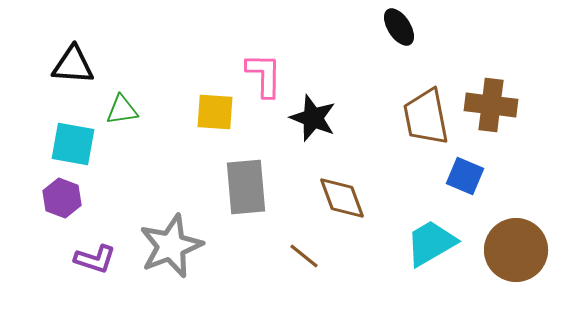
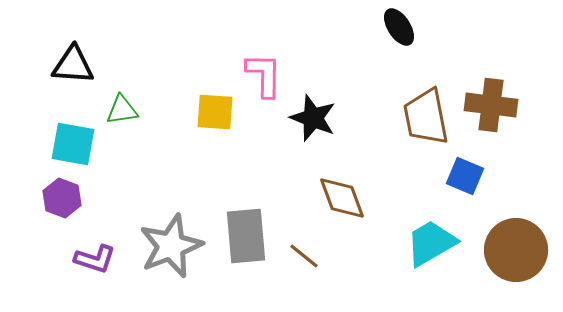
gray rectangle: moved 49 px down
